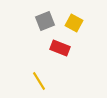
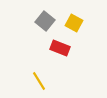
gray square: rotated 30 degrees counterclockwise
